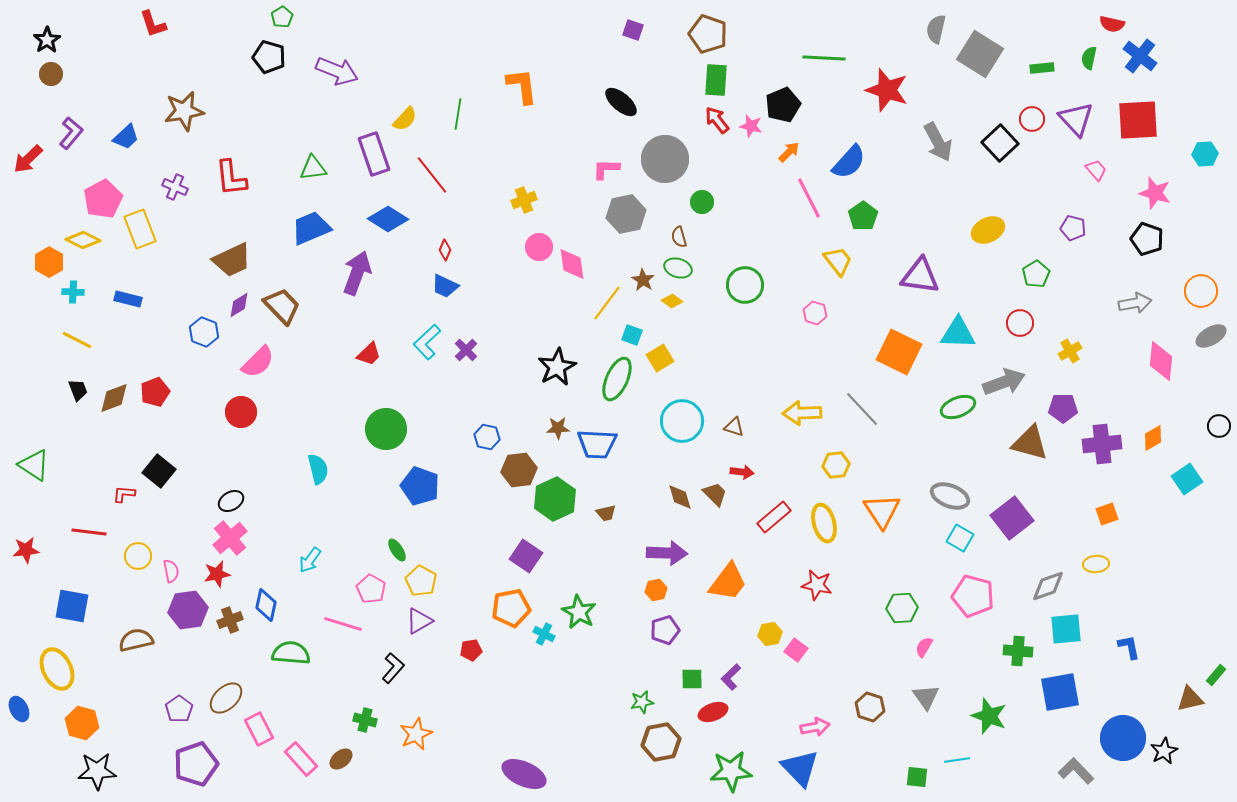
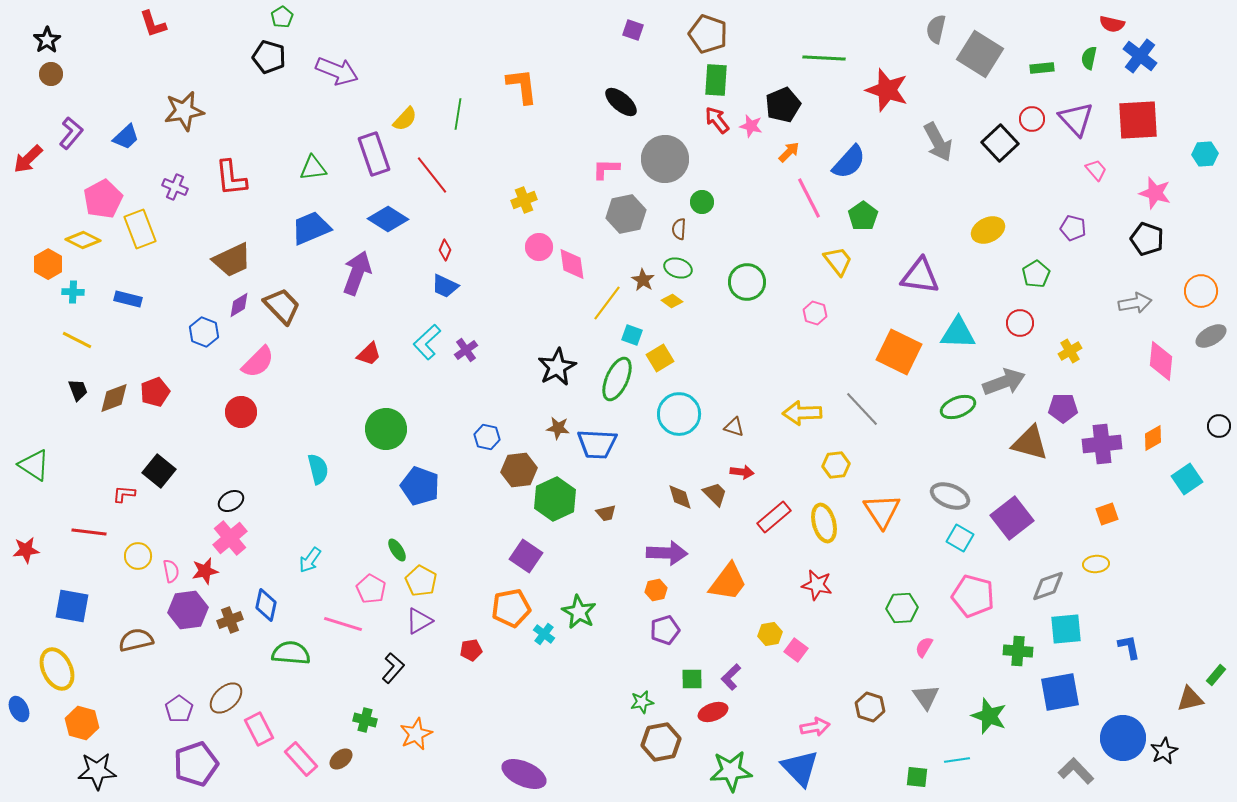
brown semicircle at (679, 237): moved 8 px up; rotated 20 degrees clockwise
orange hexagon at (49, 262): moved 1 px left, 2 px down
green circle at (745, 285): moved 2 px right, 3 px up
purple cross at (466, 350): rotated 10 degrees clockwise
cyan circle at (682, 421): moved 3 px left, 7 px up
brown star at (558, 428): rotated 10 degrees clockwise
red star at (217, 574): moved 12 px left, 3 px up
cyan cross at (544, 634): rotated 10 degrees clockwise
